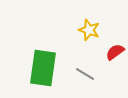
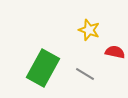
red semicircle: rotated 48 degrees clockwise
green rectangle: rotated 21 degrees clockwise
